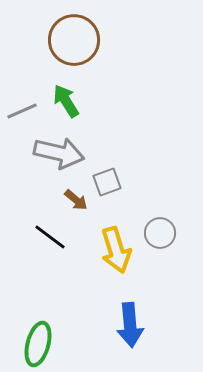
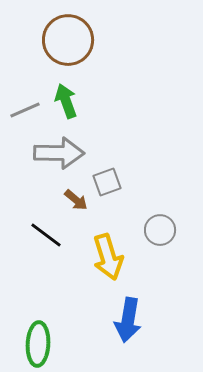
brown circle: moved 6 px left
green arrow: rotated 12 degrees clockwise
gray line: moved 3 px right, 1 px up
gray arrow: rotated 12 degrees counterclockwise
gray circle: moved 3 px up
black line: moved 4 px left, 2 px up
yellow arrow: moved 8 px left, 7 px down
blue arrow: moved 2 px left, 5 px up; rotated 15 degrees clockwise
green ellipse: rotated 12 degrees counterclockwise
